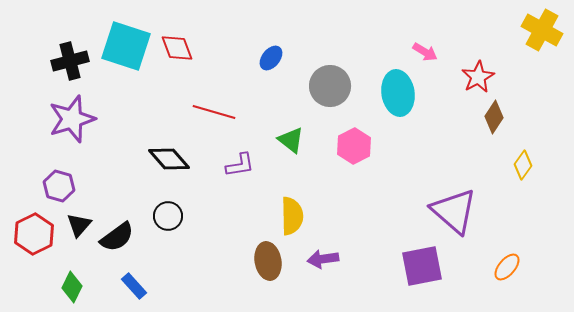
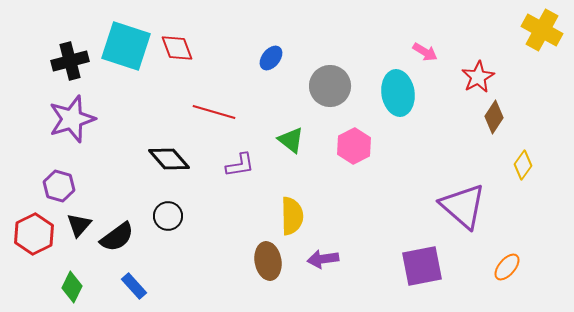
purple triangle: moved 9 px right, 5 px up
